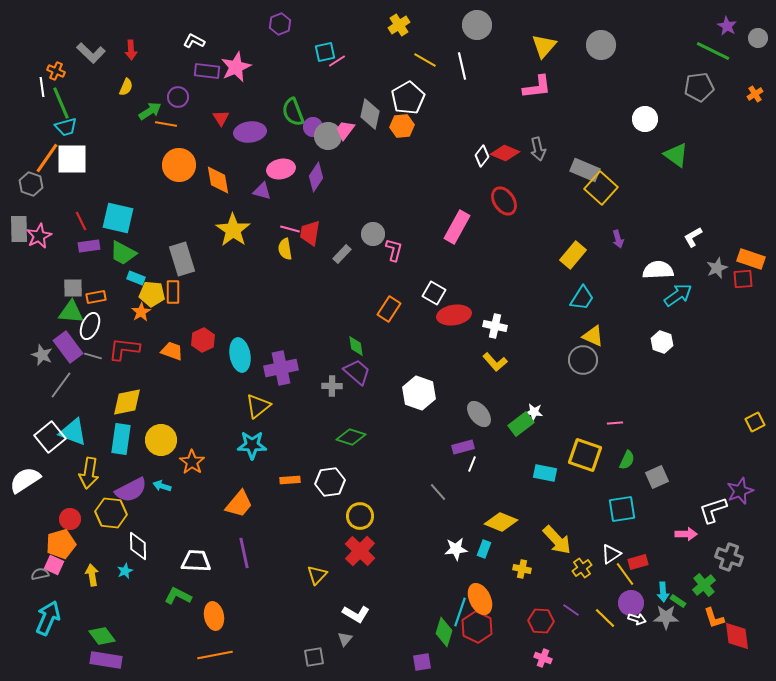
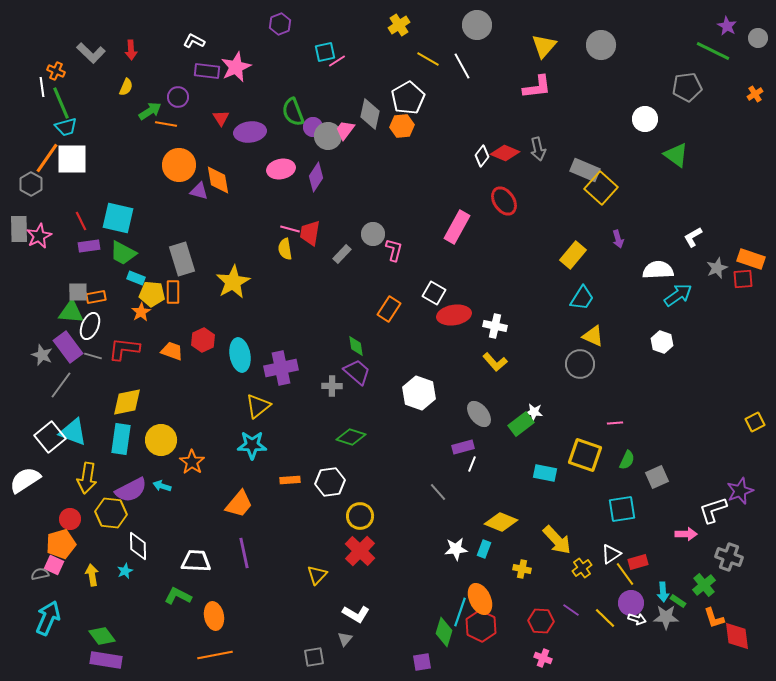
yellow line at (425, 60): moved 3 px right, 1 px up
white line at (462, 66): rotated 16 degrees counterclockwise
gray pentagon at (699, 87): moved 12 px left
gray hexagon at (31, 184): rotated 10 degrees clockwise
purple triangle at (262, 191): moved 63 px left
yellow star at (233, 230): moved 52 px down; rotated 8 degrees clockwise
gray square at (73, 288): moved 5 px right, 4 px down
gray circle at (583, 360): moved 3 px left, 4 px down
yellow arrow at (89, 473): moved 2 px left, 5 px down
red hexagon at (477, 627): moved 4 px right, 1 px up
